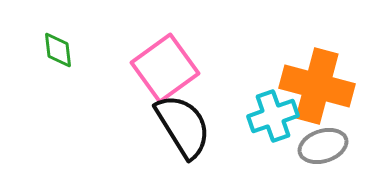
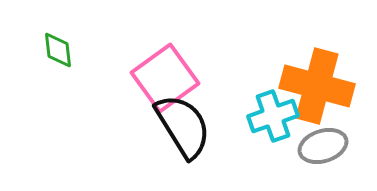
pink square: moved 10 px down
